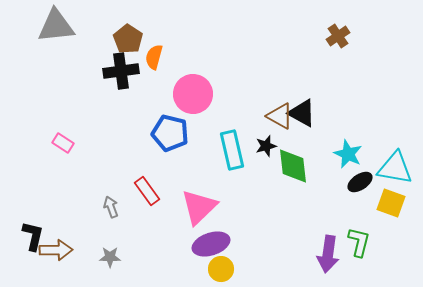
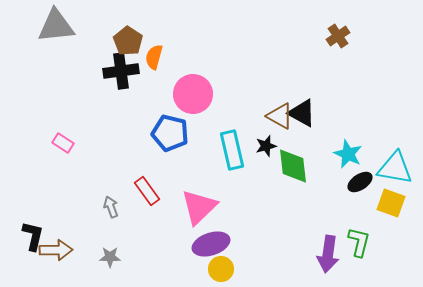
brown pentagon: moved 2 px down
